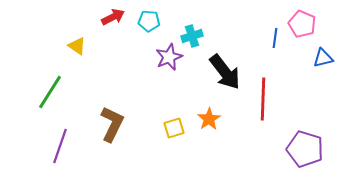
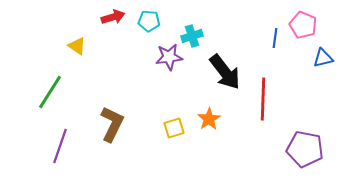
red arrow: rotated 10 degrees clockwise
pink pentagon: moved 1 px right, 1 px down
purple star: rotated 16 degrees clockwise
purple pentagon: rotated 6 degrees counterclockwise
